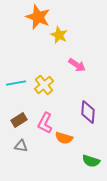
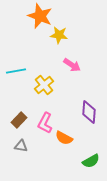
orange star: moved 2 px right, 1 px up
yellow star: rotated 18 degrees counterclockwise
pink arrow: moved 5 px left
cyan line: moved 12 px up
purple diamond: moved 1 px right
brown rectangle: rotated 14 degrees counterclockwise
orange semicircle: rotated 12 degrees clockwise
green semicircle: rotated 48 degrees counterclockwise
